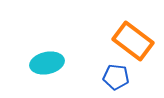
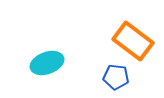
cyan ellipse: rotated 8 degrees counterclockwise
